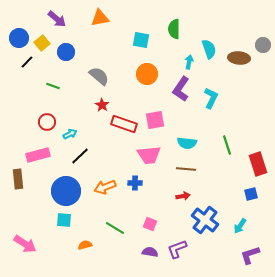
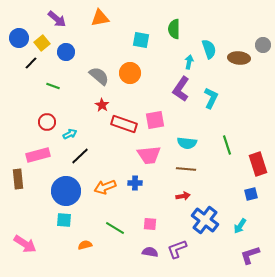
black line at (27, 62): moved 4 px right, 1 px down
orange circle at (147, 74): moved 17 px left, 1 px up
pink square at (150, 224): rotated 16 degrees counterclockwise
